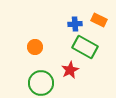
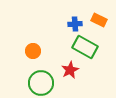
orange circle: moved 2 px left, 4 px down
